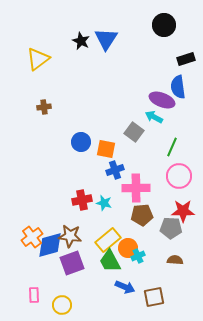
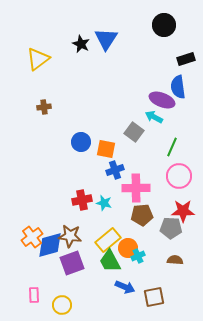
black star: moved 3 px down
